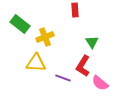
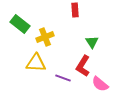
pink semicircle: moved 1 px down
